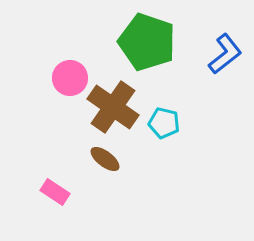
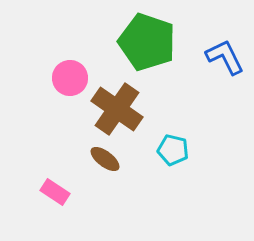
blue L-shape: moved 3 px down; rotated 78 degrees counterclockwise
brown cross: moved 4 px right, 2 px down
cyan pentagon: moved 9 px right, 27 px down
